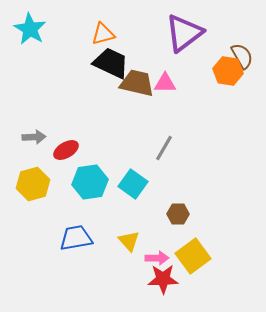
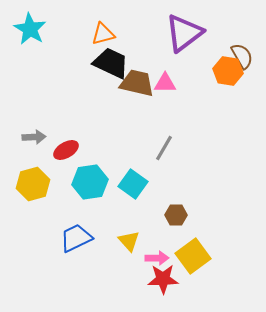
brown hexagon: moved 2 px left, 1 px down
blue trapezoid: rotated 16 degrees counterclockwise
